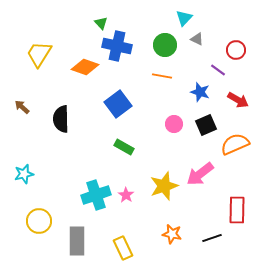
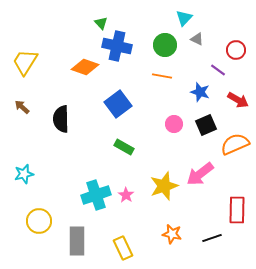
yellow trapezoid: moved 14 px left, 8 px down
